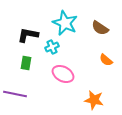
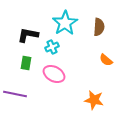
cyan star: rotated 15 degrees clockwise
brown semicircle: moved 1 px left, 1 px up; rotated 120 degrees counterclockwise
pink ellipse: moved 9 px left
